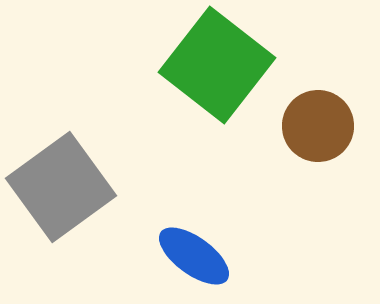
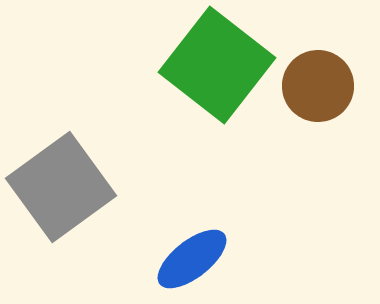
brown circle: moved 40 px up
blue ellipse: moved 2 px left, 3 px down; rotated 74 degrees counterclockwise
